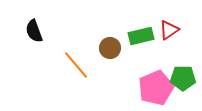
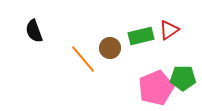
orange line: moved 7 px right, 6 px up
